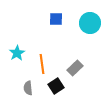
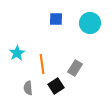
gray rectangle: rotated 14 degrees counterclockwise
